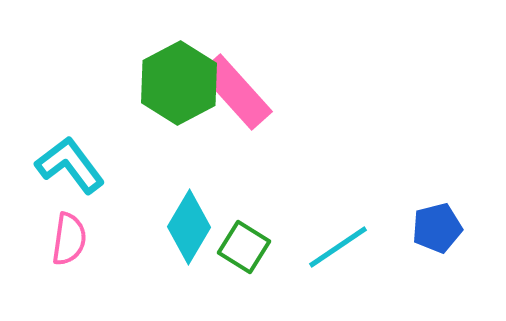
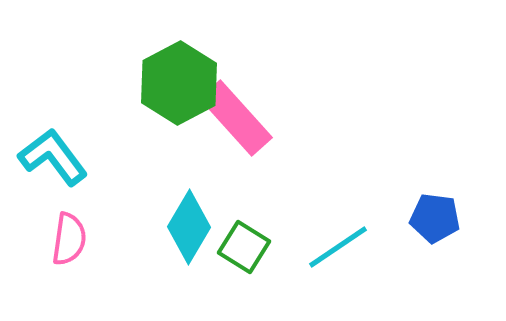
pink rectangle: moved 26 px down
cyan L-shape: moved 17 px left, 8 px up
blue pentagon: moved 2 px left, 10 px up; rotated 21 degrees clockwise
